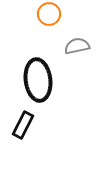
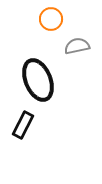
orange circle: moved 2 px right, 5 px down
black ellipse: rotated 15 degrees counterclockwise
